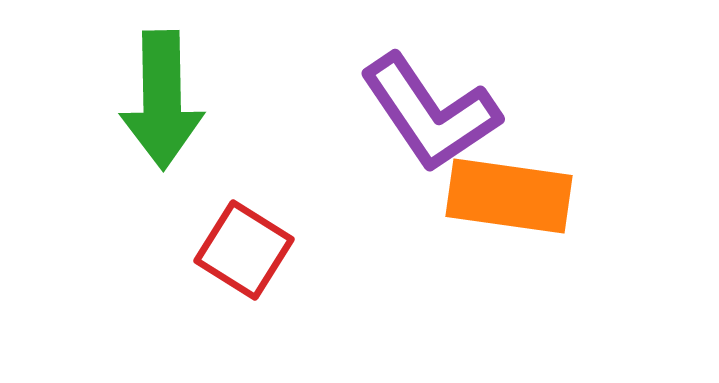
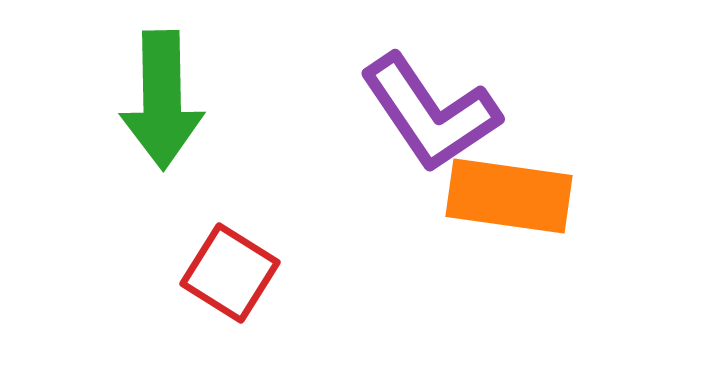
red square: moved 14 px left, 23 px down
